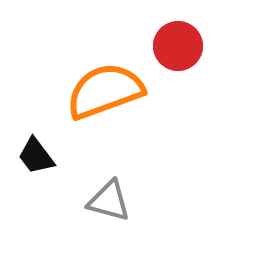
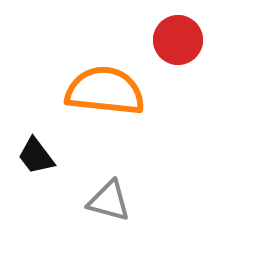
red circle: moved 6 px up
orange semicircle: rotated 26 degrees clockwise
